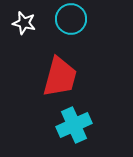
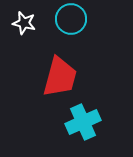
cyan cross: moved 9 px right, 3 px up
